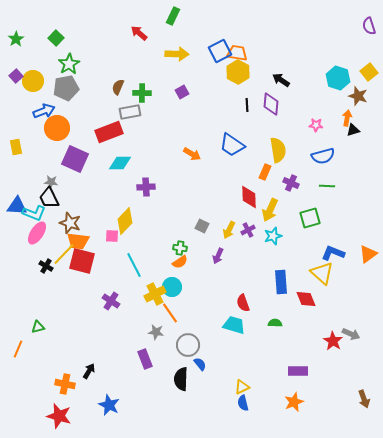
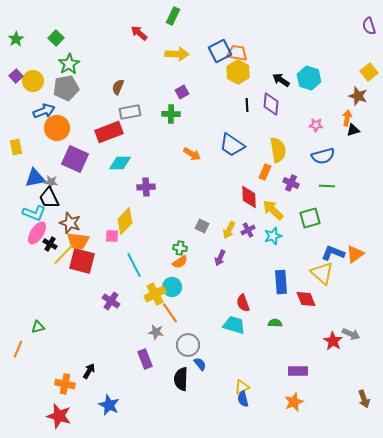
cyan hexagon at (338, 78): moved 29 px left
green cross at (142, 93): moved 29 px right, 21 px down
blue triangle at (17, 206): moved 18 px right, 28 px up; rotated 15 degrees counterclockwise
yellow arrow at (270, 210): moved 3 px right; rotated 110 degrees clockwise
orange triangle at (368, 254): moved 13 px left
purple arrow at (218, 256): moved 2 px right, 2 px down
black cross at (46, 266): moved 4 px right, 22 px up
blue semicircle at (243, 403): moved 4 px up
